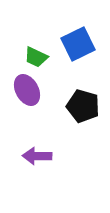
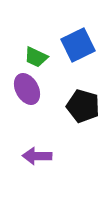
blue square: moved 1 px down
purple ellipse: moved 1 px up
